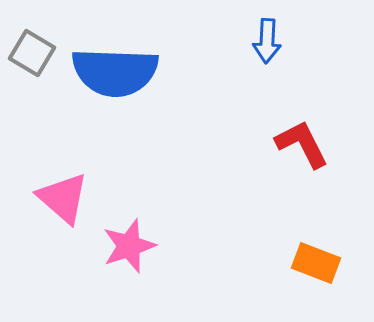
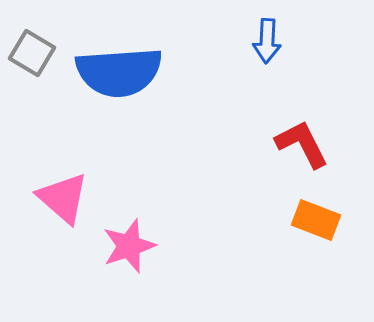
blue semicircle: moved 4 px right; rotated 6 degrees counterclockwise
orange rectangle: moved 43 px up
